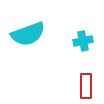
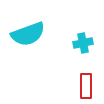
cyan cross: moved 2 px down
